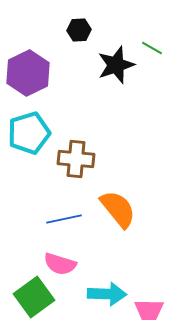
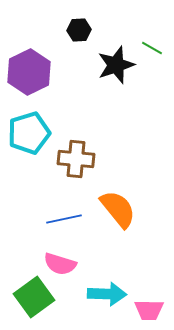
purple hexagon: moved 1 px right, 1 px up
